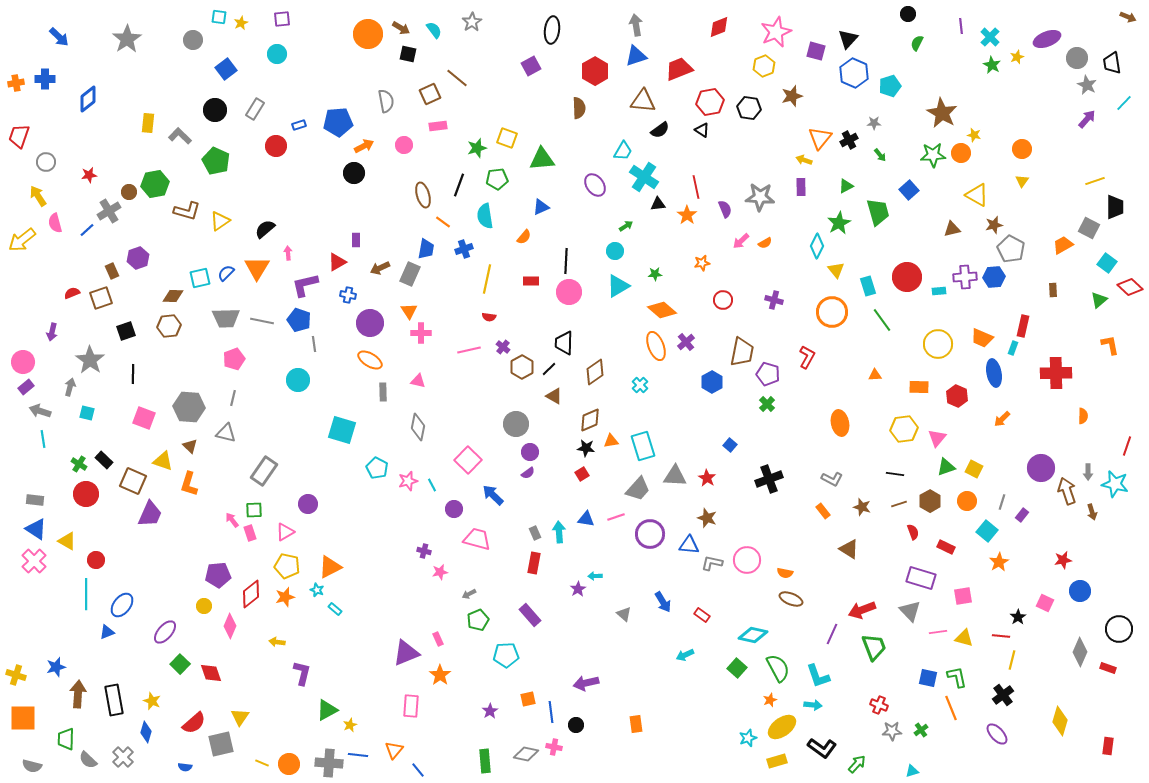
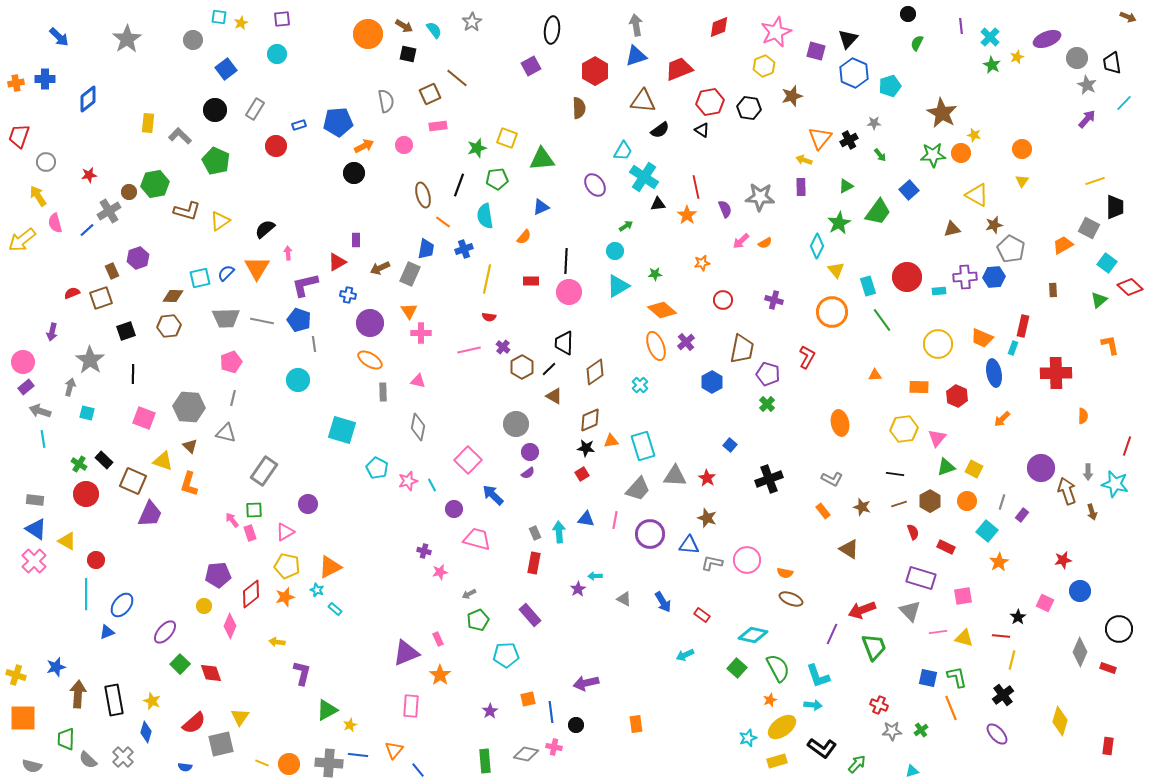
brown arrow at (401, 28): moved 3 px right, 2 px up
green trapezoid at (878, 212): rotated 52 degrees clockwise
brown trapezoid at (742, 352): moved 3 px up
pink pentagon at (234, 359): moved 3 px left, 3 px down
pink line at (616, 517): moved 1 px left, 3 px down; rotated 60 degrees counterclockwise
gray triangle at (624, 614): moved 15 px up; rotated 14 degrees counterclockwise
